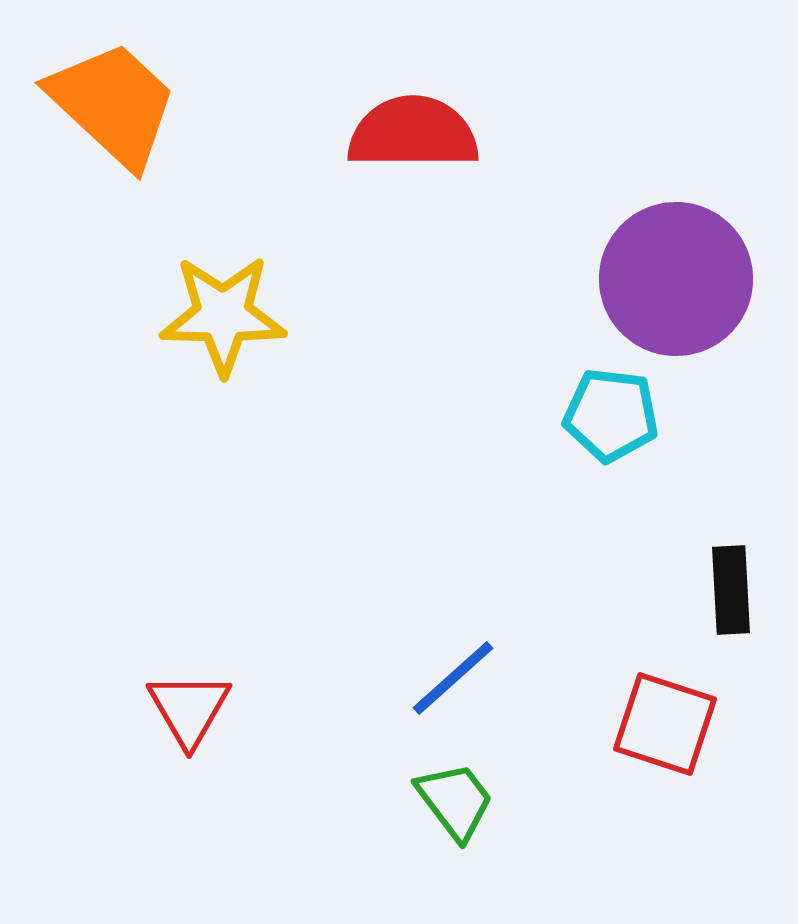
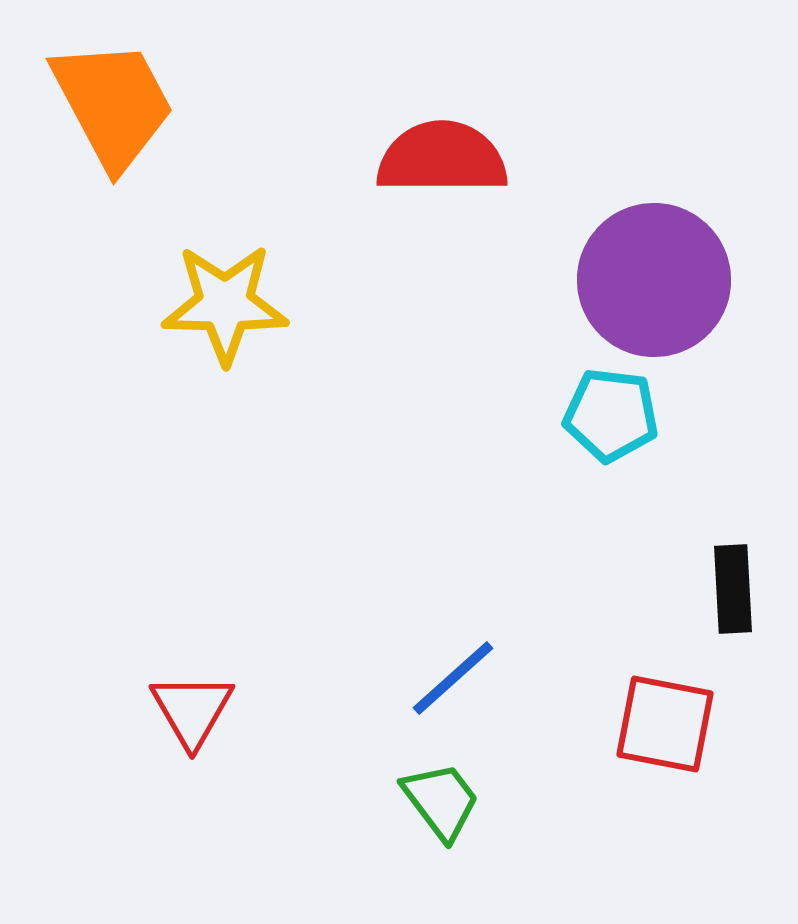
orange trapezoid: rotated 19 degrees clockwise
red semicircle: moved 29 px right, 25 px down
purple circle: moved 22 px left, 1 px down
yellow star: moved 2 px right, 11 px up
black rectangle: moved 2 px right, 1 px up
red triangle: moved 3 px right, 1 px down
red square: rotated 7 degrees counterclockwise
green trapezoid: moved 14 px left
